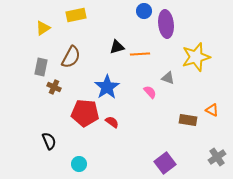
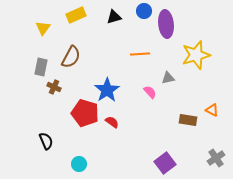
yellow rectangle: rotated 12 degrees counterclockwise
yellow triangle: rotated 21 degrees counterclockwise
black triangle: moved 3 px left, 30 px up
yellow star: moved 2 px up
gray triangle: rotated 32 degrees counterclockwise
blue star: moved 3 px down
red pentagon: rotated 12 degrees clockwise
black semicircle: moved 3 px left
gray cross: moved 1 px left, 1 px down
